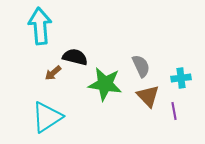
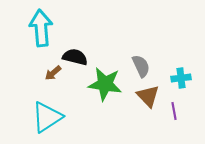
cyan arrow: moved 1 px right, 2 px down
